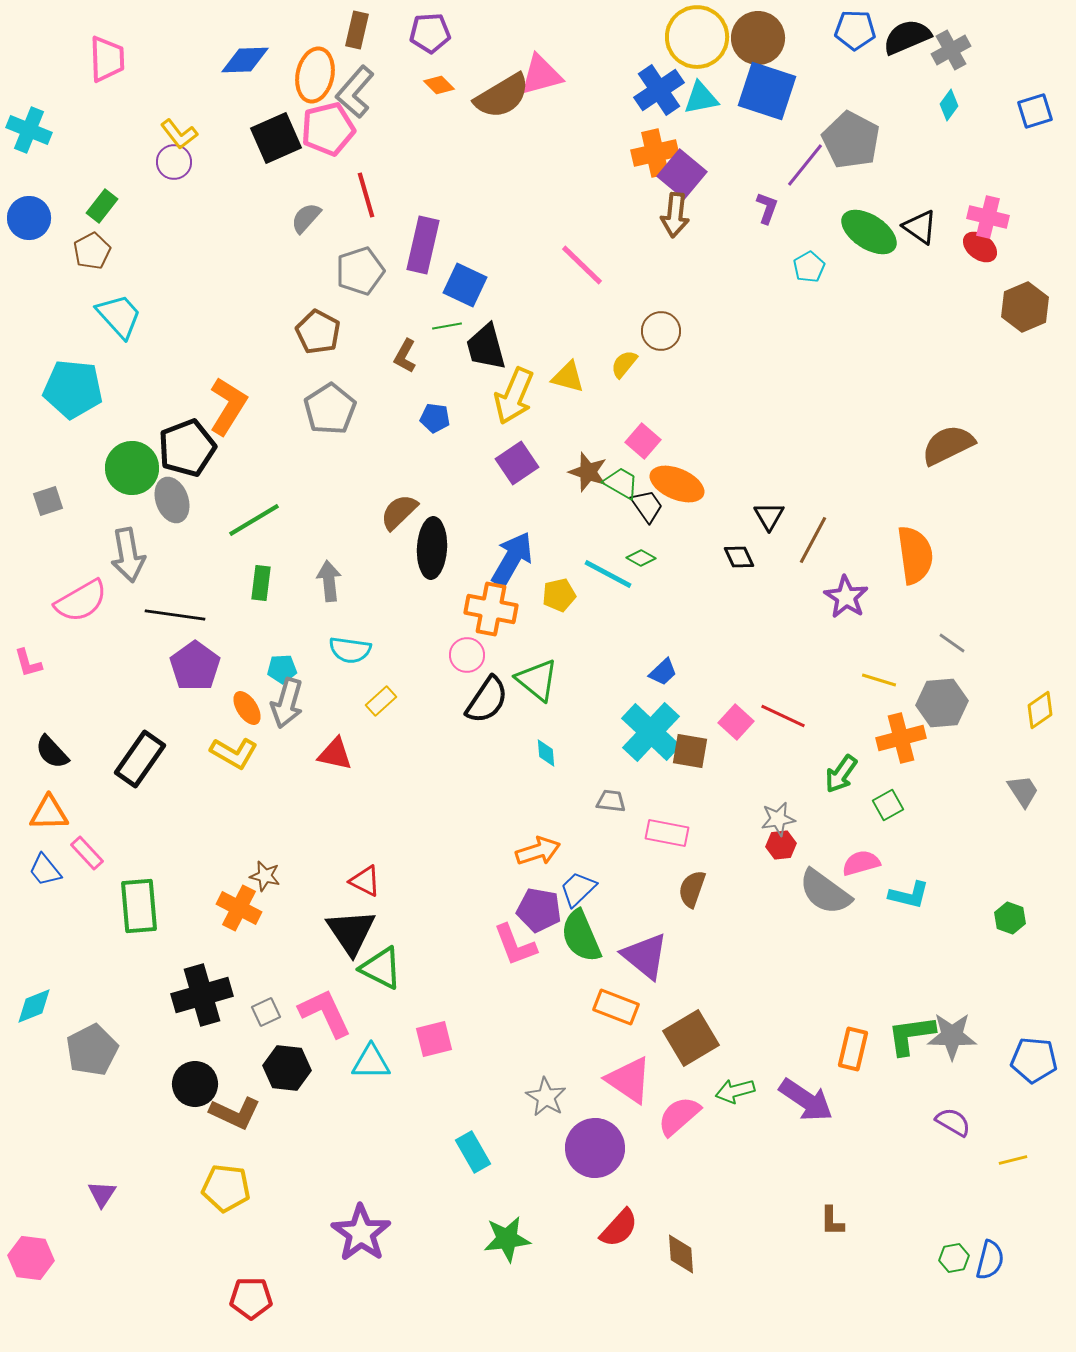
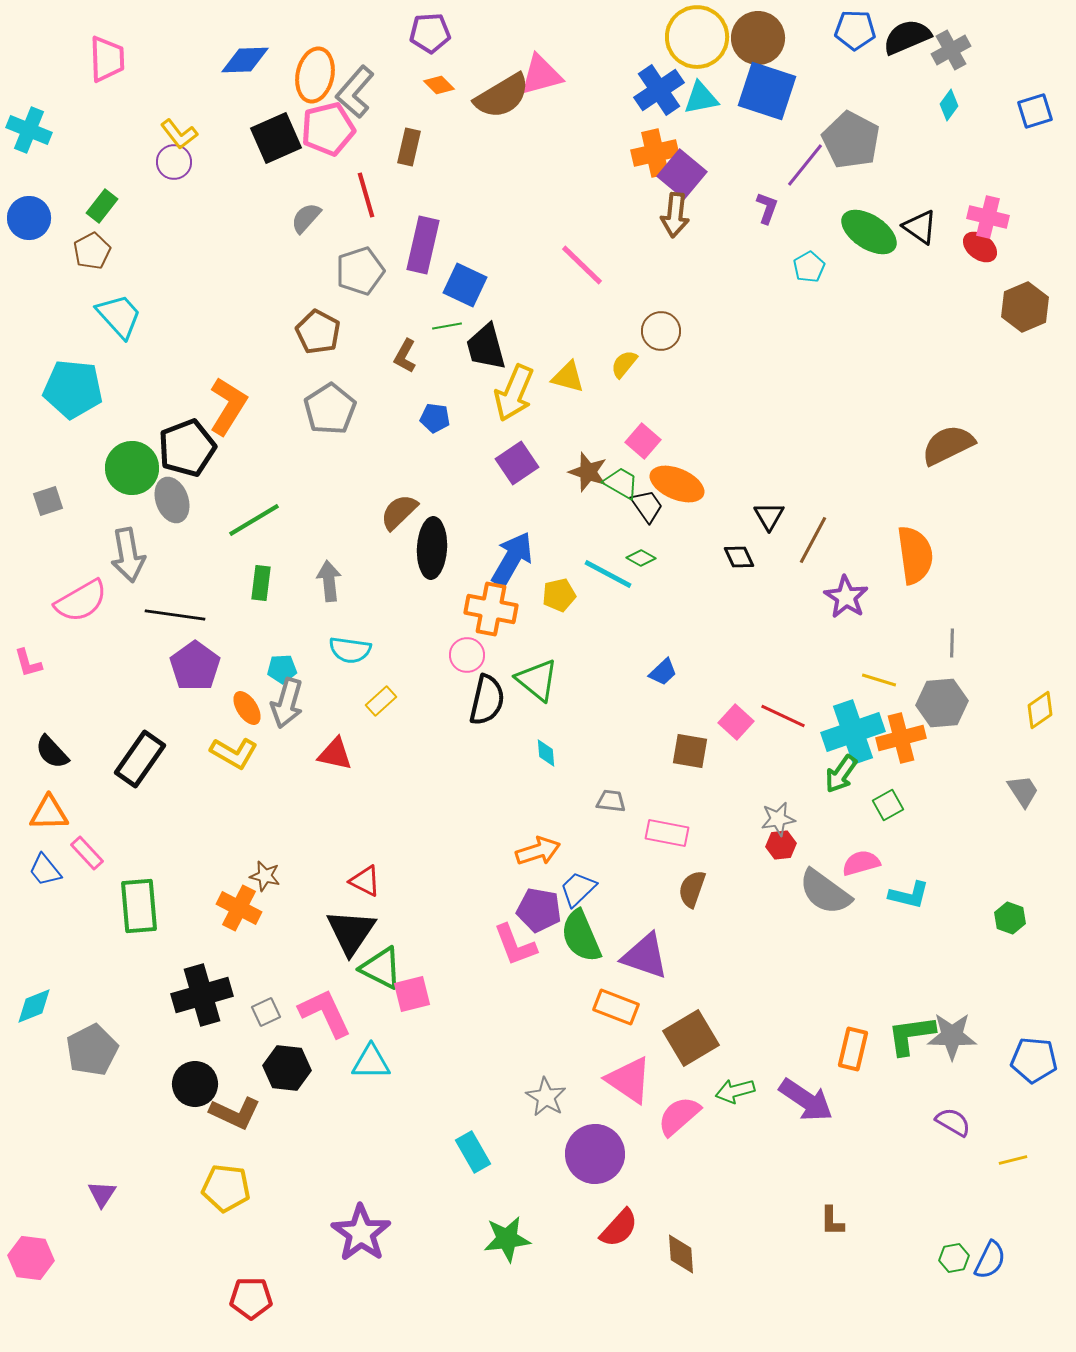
brown rectangle at (357, 30): moved 52 px right, 117 px down
yellow arrow at (514, 396): moved 3 px up
gray line at (952, 643): rotated 56 degrees clockwise
black semicircle at (487, 700): rotated 21 degrees counterclockwise
cyan cross at (651, 732): moved 202 px right; rotated 28 degrees clockwise
black triangle at (351, 932): rotated 8 degrees clockwise
purple triangle at (645, 956): rotated 20 degrees counterclockwise
pink square at (434, 1039): moved 22 px left, 45 px up
purple circle at (595, 1148): moved 6 px down
blue semicircle at (990, 1260): rotated 12 degrees clockwise
